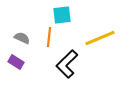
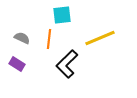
orange line: moved 2 px down
purple rectangle: moved 1 px right, 2 px down
